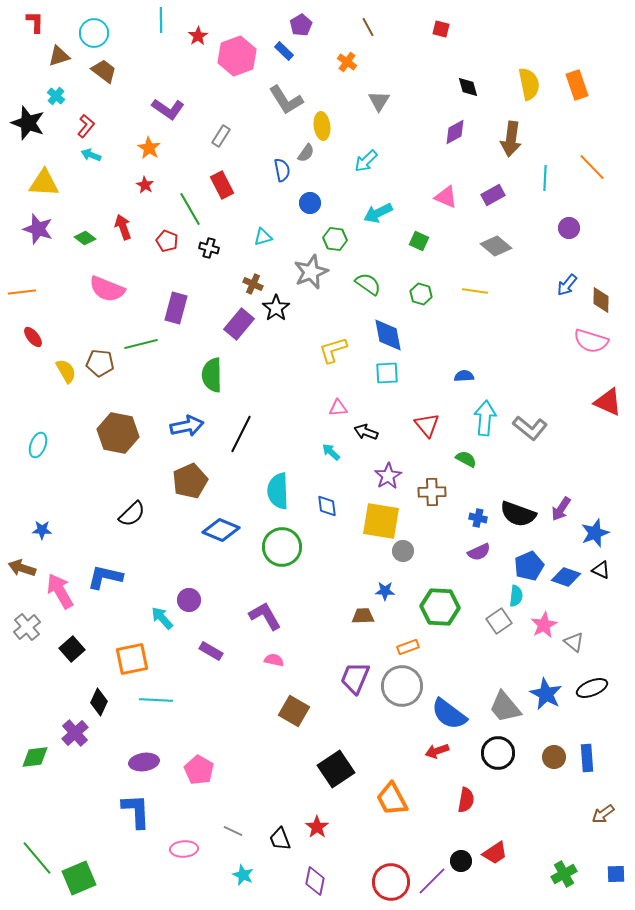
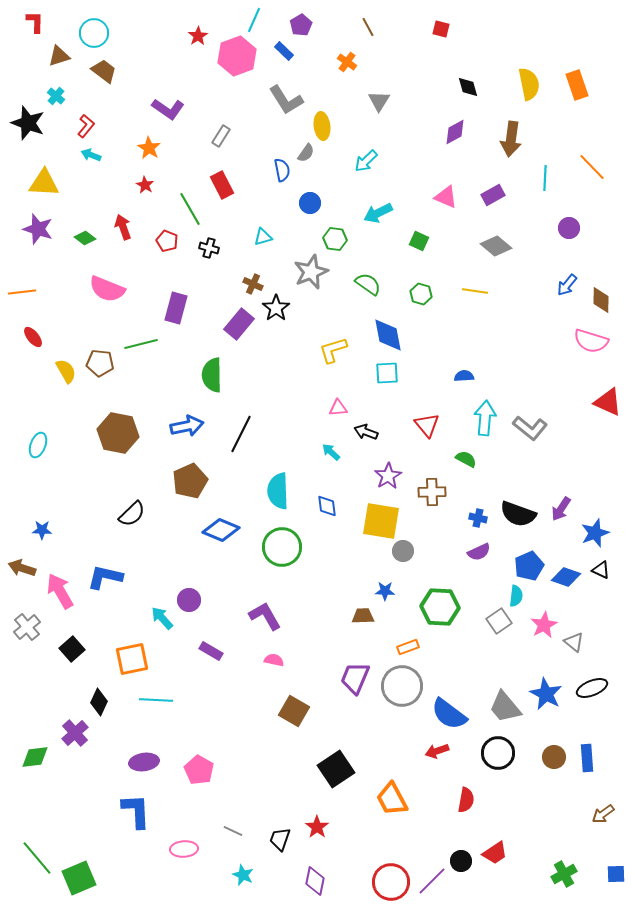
cyan line at (161, 20): moved 93 px right; rotated 25 degrees clockwise
black trapezoid at (280, 839): rotated 40 degrees clockwise
